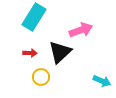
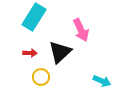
pink arrow: rotated 85 degrees clockwise
